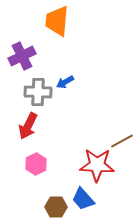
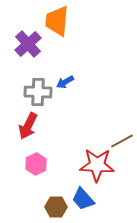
purple cross: moved 6 px right, 12 px up; rotated 16 degrees counterclockwise
